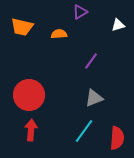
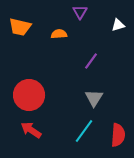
purple triangle: rotated 28 degrees counterclockwise
orange trapezoid: moved 2 px left
gray triangle: rotated 36 degrees counterclockwise
red arrow: rotated 60 degrees counterclockwise
red semicircle: moved 1 px right, 3 px up
